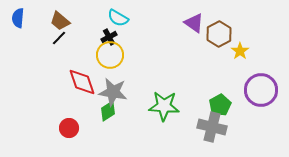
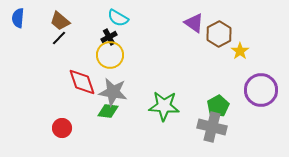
green pentagon: moved 2 px left, 1 px down
green diamond: rotated 40 degrees clockwise
red circle: moved 7 px left
